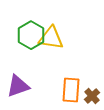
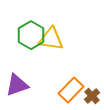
yellow triangle: moved 1 px down
purple triangle: moved 1 px left, 1 px up
orange rectangle: rotated 40 degrees clockwise
